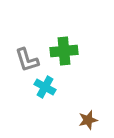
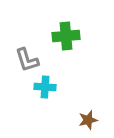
green cross: moved 2 px right, 15 px up
cyan cross: rotated 25 degrees counterclockwise
